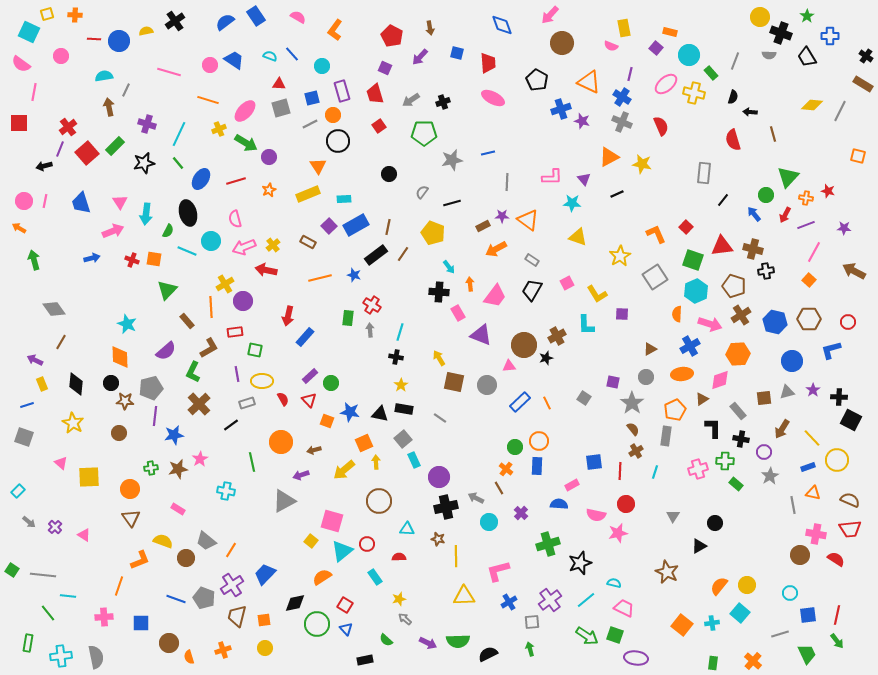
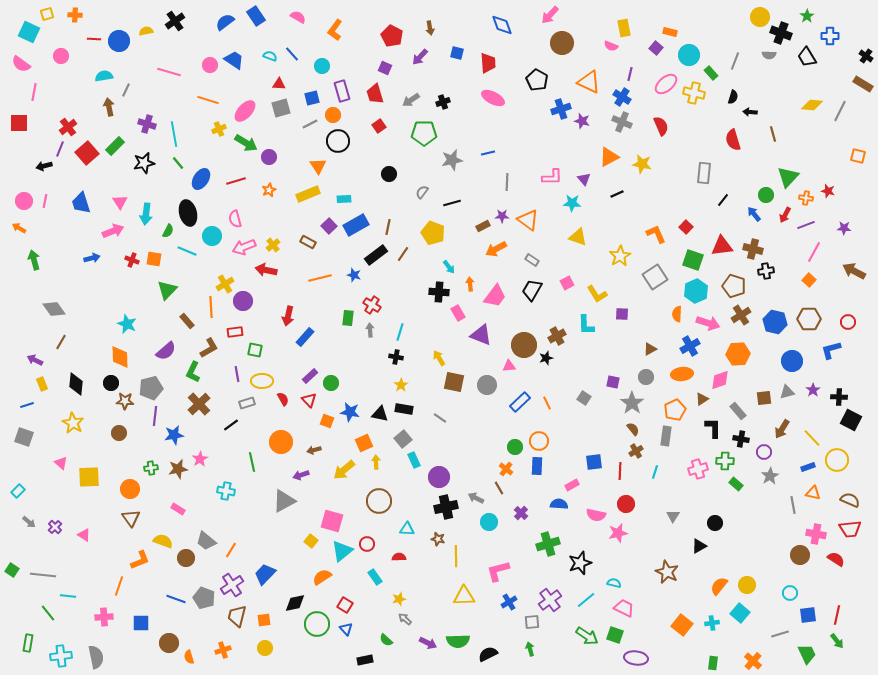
cyan line at (179, 134): moved 5 px left; rotated 35 degrees counterclockwise
cyan circle at (211, 241): moved 1 px right, 5 px up
pink arrow at (710, 324): moved 2 px left, 1 px up
